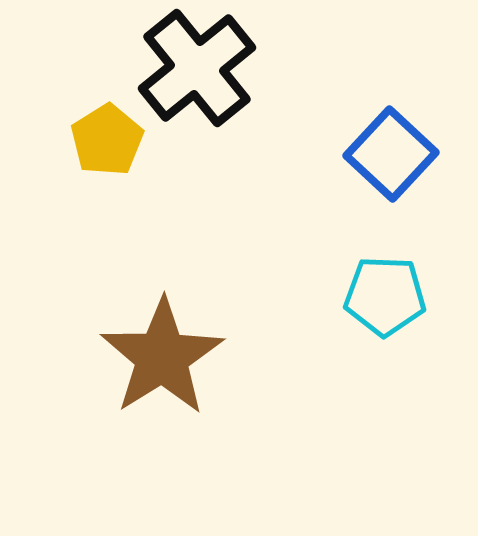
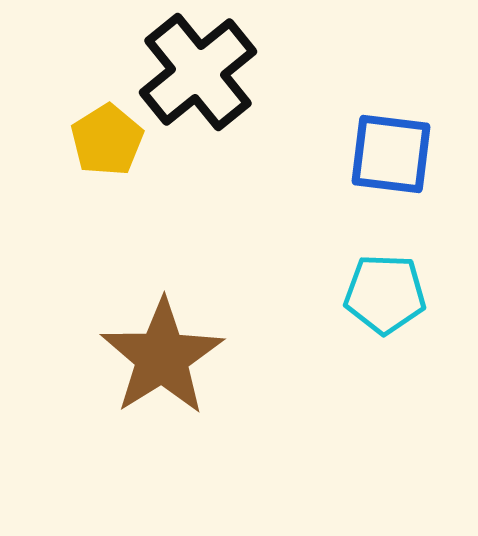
black cross: moved 1 px right, 4 px down
blue square: rotated 36 degrees counterclockwise
cyan pentagon: moved 2 px up
